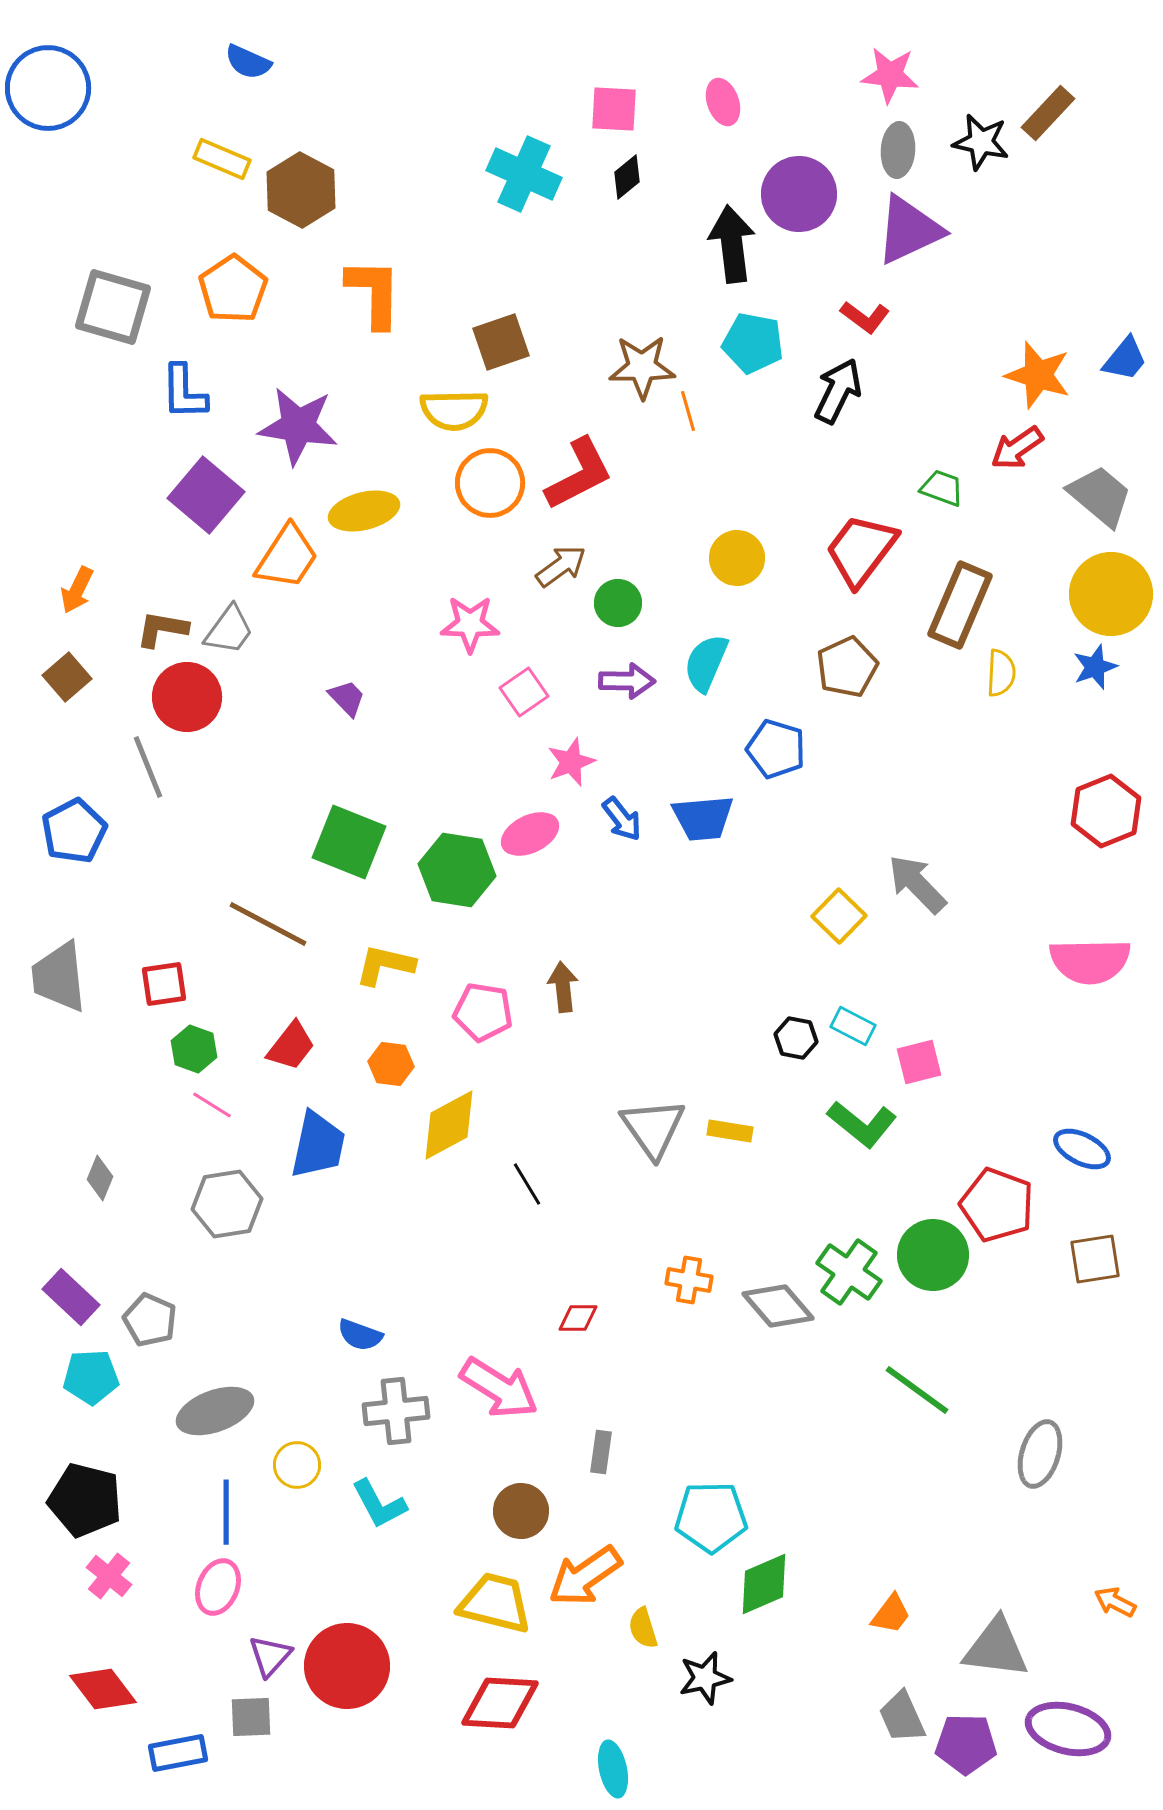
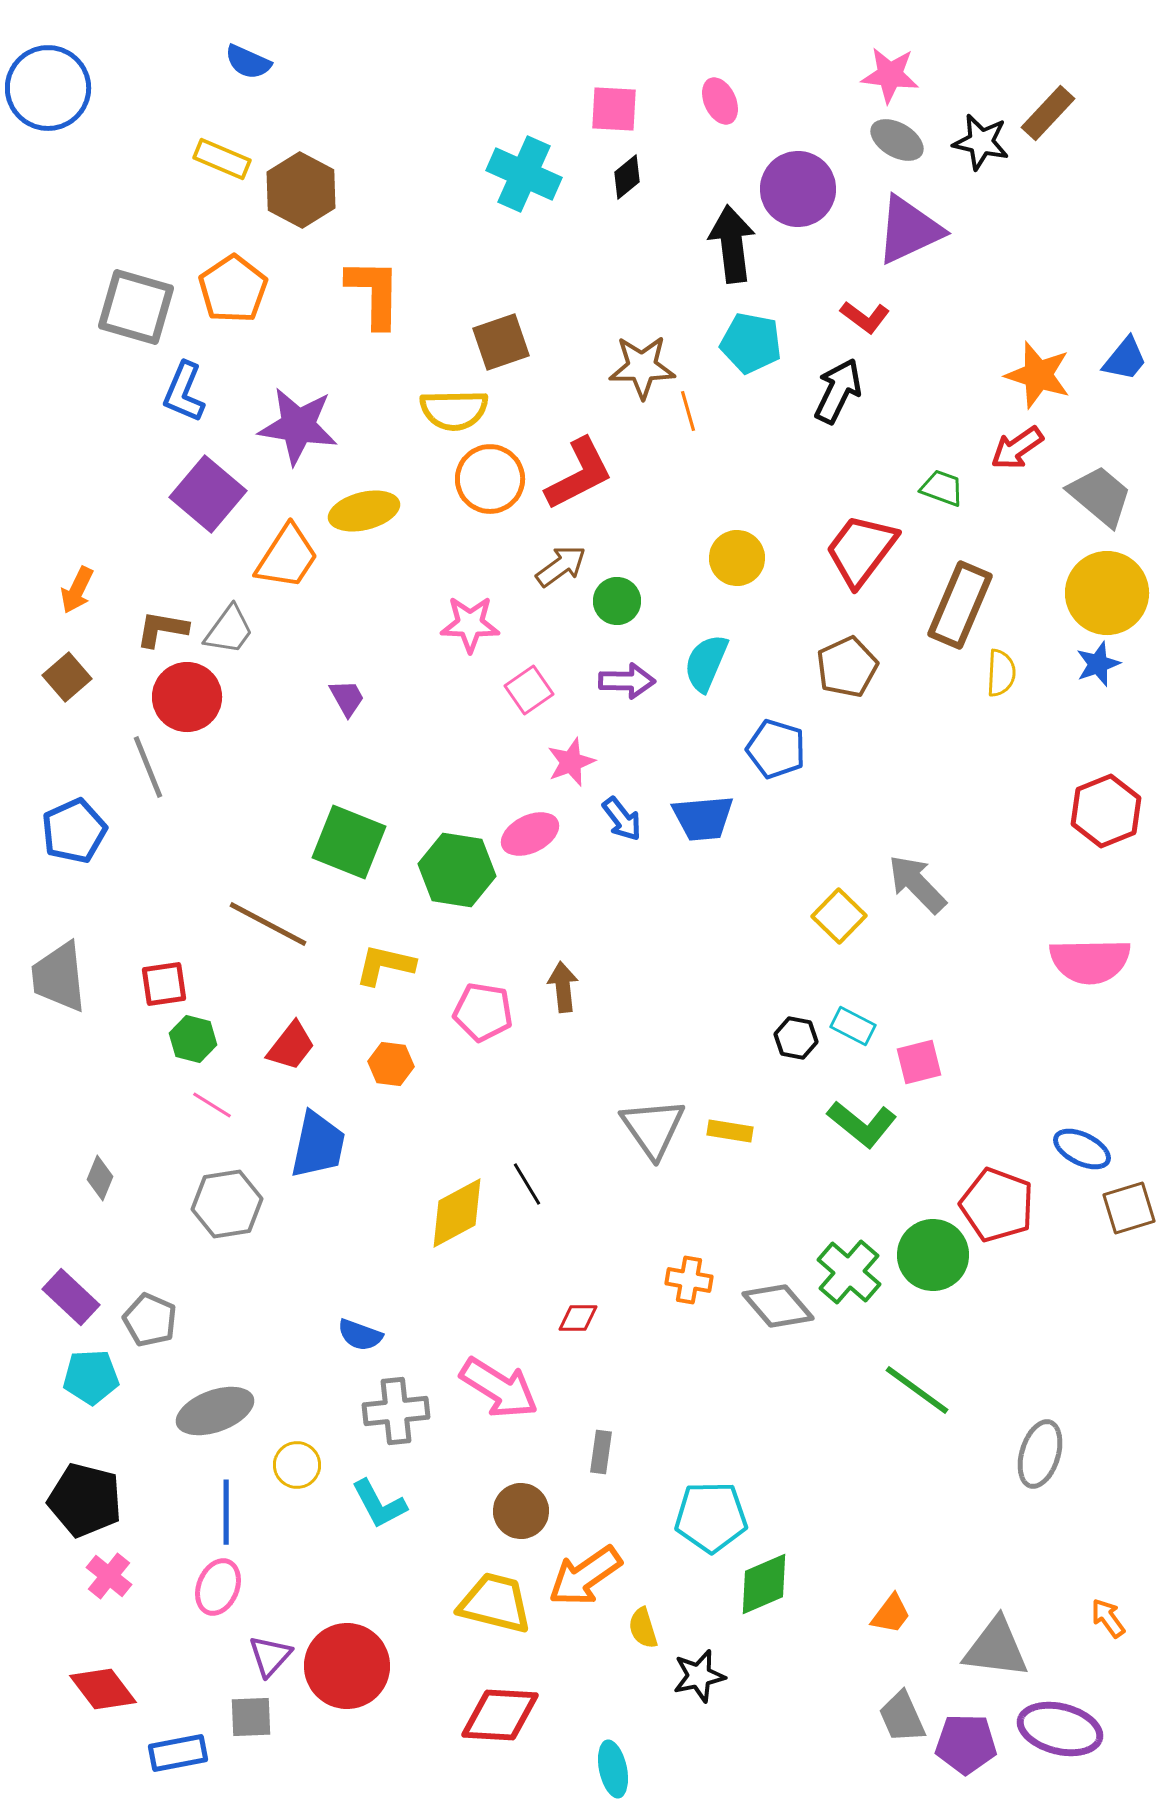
pink ellipse at (723, 102): moved 3 px left, 1 px up; rotated 6 degrees counterclockwise
gray ellipse at (898, 150): moved 1 px left, 10 px up; rotated 64 degrees counterclockwise
purple circle at (799, 194): moved 1 px left, 5 px up
gray square at (113, 307): moved 23 px right
cyan pentagon at (753, 343): moved 2 px left
blue L-shape at (184, 392): rotated 24 degrees clockwise
orange circle at (490, 483): moved 4 px up
purple square at (206, 495): moved 2 px right, 1 px up
yellow circle at (1111, 594): moved 4 px left, 1 px up
green circle at (618, 603): moved 1 px left, 2 px up
blue star at (1095, 667): moved 3 px right, 3 px up
pink square at (524, 692): moved 5 px right, 2 px up
purple trapezoid at (347, 698): rotated 15 degrees clockwise
blue pentagon at (74, 831): rotated 4 degrees clockwise
green hexagon at (194, 1049): moved 1 px left, 10 px up; rotated 6 degrees counterclockwise
yellow diamond at (449, 1125): moved 8 px right, 88 px down
brown square at (1095, 1259): moved 34 px right, 51 px up; rotated 8 degrees counterclockwise
green cross at (849, 1272): rotated 6 degrees clockwise
orange arrow at (1115, 1602): moved 7 px left, 16 px down; rotated 27 degrees clockwise
black star at (705, 1678): moved 6 px left, 2 px up
red diamond at (500, 1703): moved 12 px down
purple ellipse at (1068, 1729): moved 8 px left
